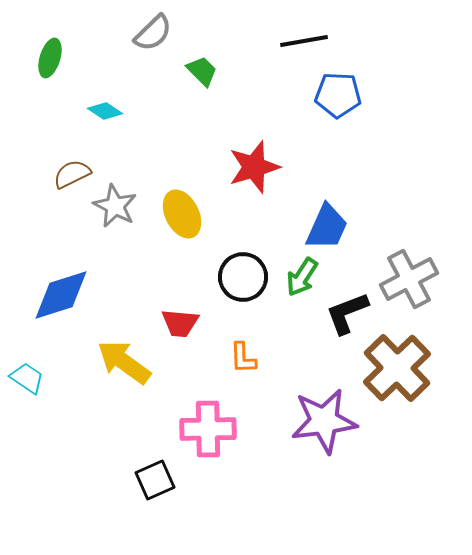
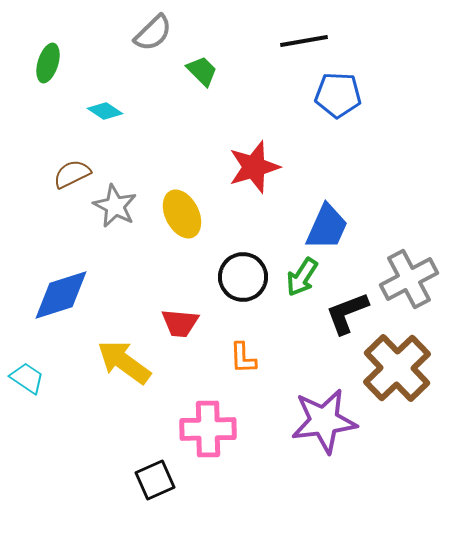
green ellipse: moved 2 px left, 5 px down
